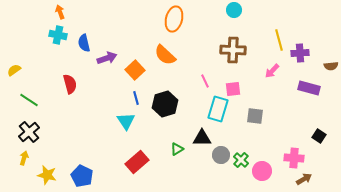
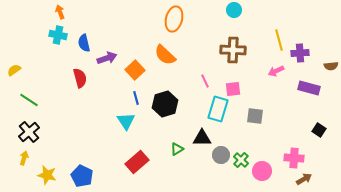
pink arrow: moved 4 px right; rotated 21 degrees clockwise
red semicircle: moved 10 px right, 6 px up
black square: moved 6 px up
